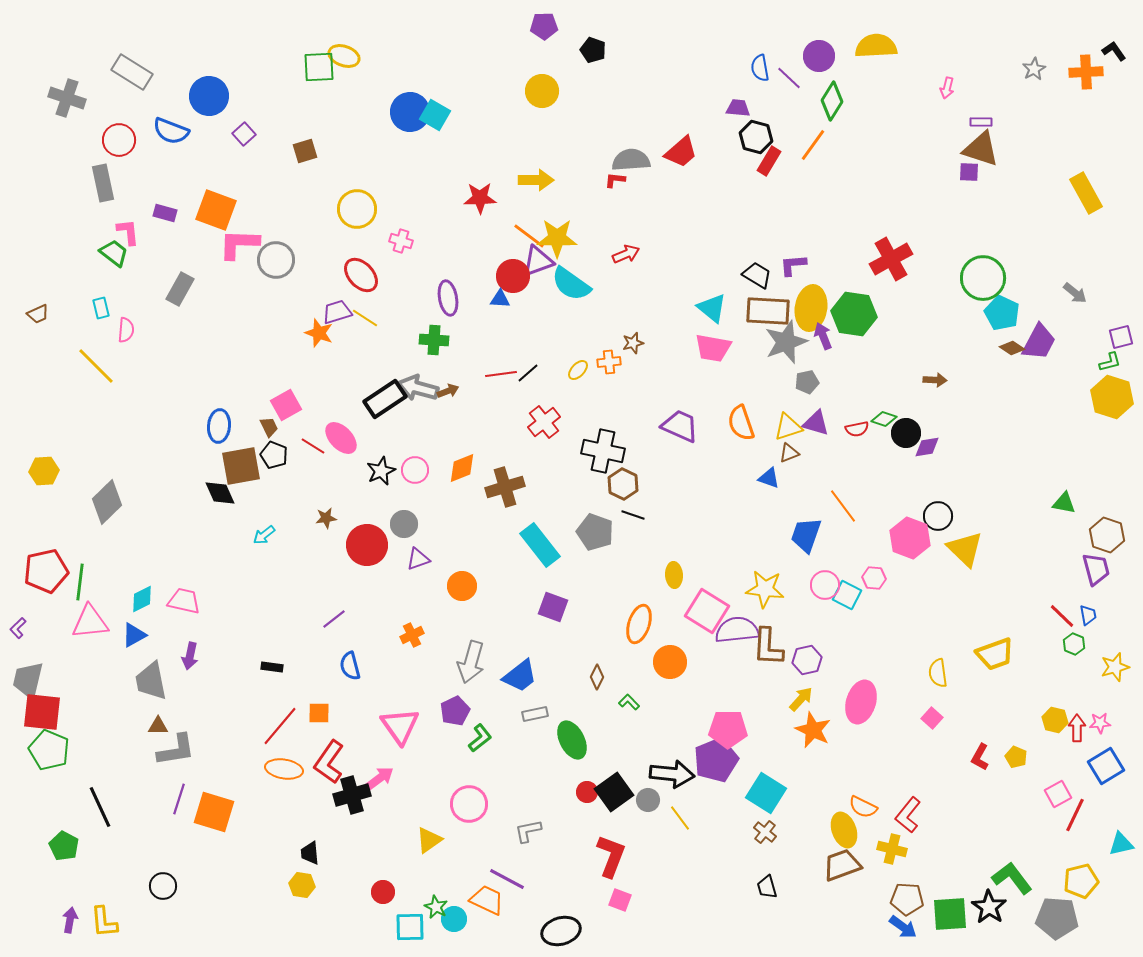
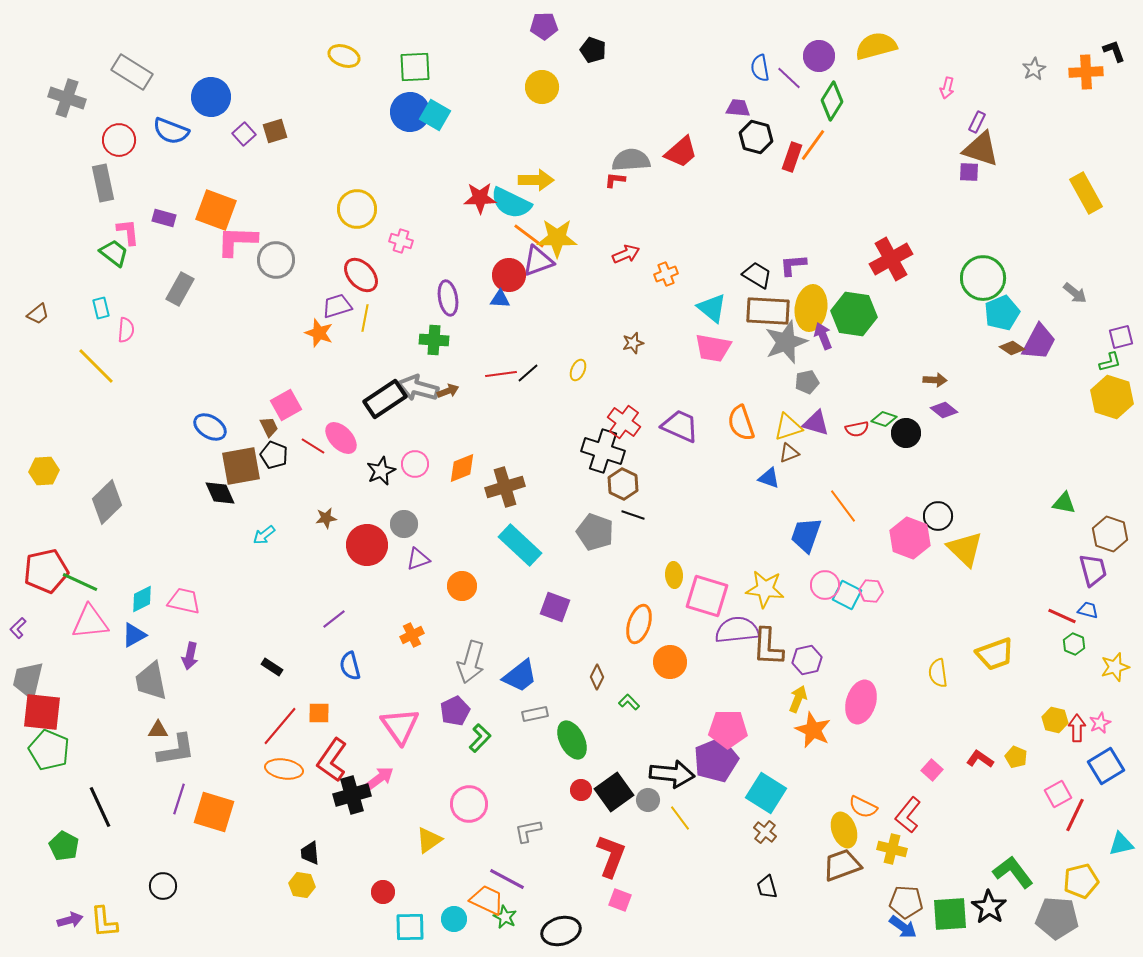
yellow semicircle at (876, 46): rotated 12 degrees counterclockwise
black L-shape at (1114, 51): rotated 15 degrees clockwise
green square at (319, 67): moved 96 px right
yellow circle at (542, 91): moved 4 px up
blue circle at (209, 96): moved 2 px right, 1 px down
purple rectangle at (981, 122): moved 4 px left; rotated 65 degrees counterclockwise
brown square at (305, 151): moved 30 px left, 20 px up
red rectangle at (769, 161): moved 23 px right, 4 px up; rotated 12 degrees counterclockwise
purple rectangle at (165, 213): moved 1 px left, 5 px down
pink L-shape at (239, 244): moved 2 px left, 3 px up
red circle at (513, 276): moved 4 px left, 1 px up
cyan semicircle at (571, 284): moved 60 px left, 81 px up; rotated 9 degrees counterclockwise
purple trapezoid at (337, 312): moved 6 px up
cyan pentagon at (1002, 313): rotated 24 degrees clockwise
brown trapezoid at (38, 314): rotated 15 degrees counterclockwise
yellow line at (365, 318): rotated 68 degrees clockwise
orange cross at (609, 362): moved 57 px right, 88 px up; rotated 15 degrees counterclockwise
yellow ellipse at (578, 370): rotated 20 degrees counterclockwise
red cross at (544, 422): moved 80 px right; rotated 16 degrees counterclockwise
blue ellipse at (219, 426): moved 9 px left, 1 px down; rotated 64 degrees counterclockwise
purple diamond at (927, 447): moved 17 px right, 37 px up; rotated 48 degrees clockwise
black cross at (603, 451): rotated 6 degrees clockwise
pink circle at (415, 470): moved 6 px up
brown hexagon at (1107, 535): moved 3 px right, 1 px up
cyan rectangle at (540, 545): moved 20 px left; rotated 9 degrees counterclockwise
purple trapezoid at (1096, 569): moved 3 px left, 1 px down
pink hexagon at (874, 578): moved 3 px left, 13 px down
green line at (80, 582): rotated 72 degrees counterclockwise
purple square at (553, 607): moved 2 px right
pink square at (707, 611): moved 15 px up; rotated 15 degrees counterclockwise
blue trapezoid at (1088, 615): moved 5 px up; rotated 65 degrees counterclockwise
red line at (1062, 616): rotated 20 degrees counterclockwise
black rectangle at (272, 667): rotated 25 degrees clockwise
yellow arrow at (801, 699): moved 3 px left; rotated 20 degrees counterclockwise
pink square at (932, 718): moved 52 px down
pink star at (1100, 723): rotated 20 degrees counterclockwise
brown triangle at (158, 726): moved 4 px down
green L-shape at (480, 738): rotated 8 degrees counterclockwise
red L-shape at (980, 757): moved 2 px down; rotated 96 degrees clockwise
red L-shape at (329, 762): moved 3 px right, 2 px up
red circle at (587, 792): moved 6 px left, 2 px up
green L-shape at (1012, 878): moved 1 px right, 6 px up
brown pentagon at (907, 899): moved 1 px left, 3 px down
green star at (436, 907): moved 69 px right, 10 px down
purple arrow at (70, 920): rotated 65 degrees clockwise
